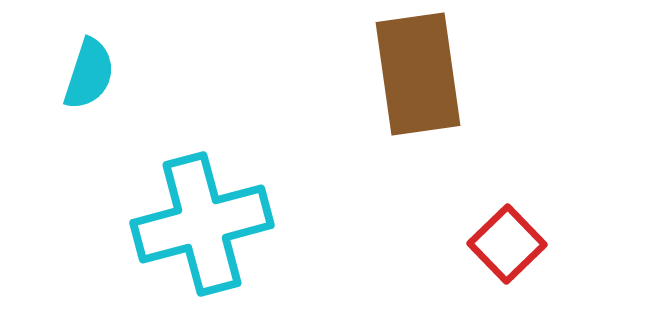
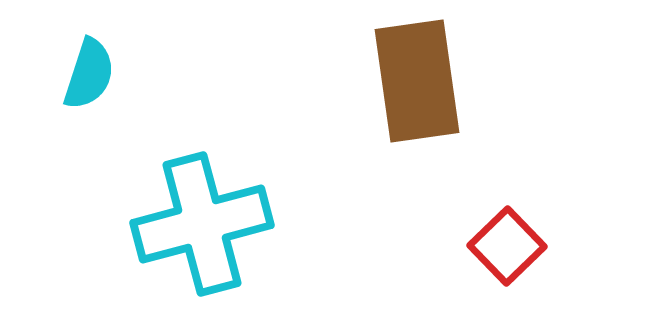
brown rectangle: moved 1 px left, 7 px down
red square: moved 2 px down
